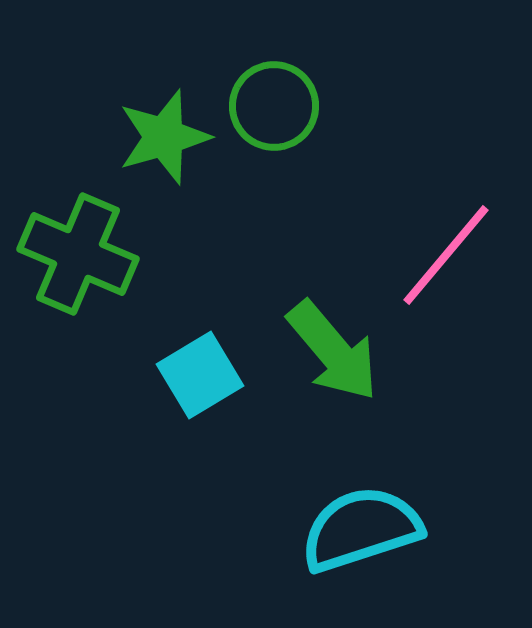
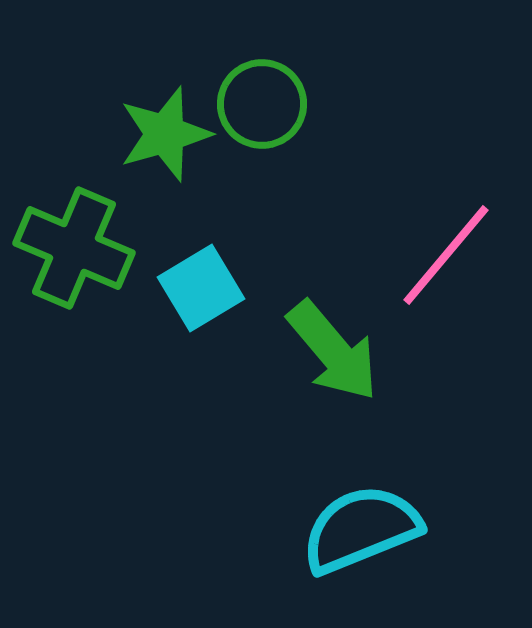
green circle: moved 12 px left, 2 px up
green star: moved 1 px right, 3 px up
green cross: moved 4 px left, 6 px up
cyan square: moved 1 px right, 87 px up
cyan semicircle: rotated 4 degrees counterclockwise
